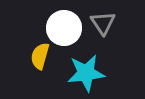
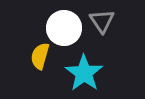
gray triangle: moved 1 px left, 2 px up
cyan star: moved 2 px left; rotated 30 degrees counterclockwise
